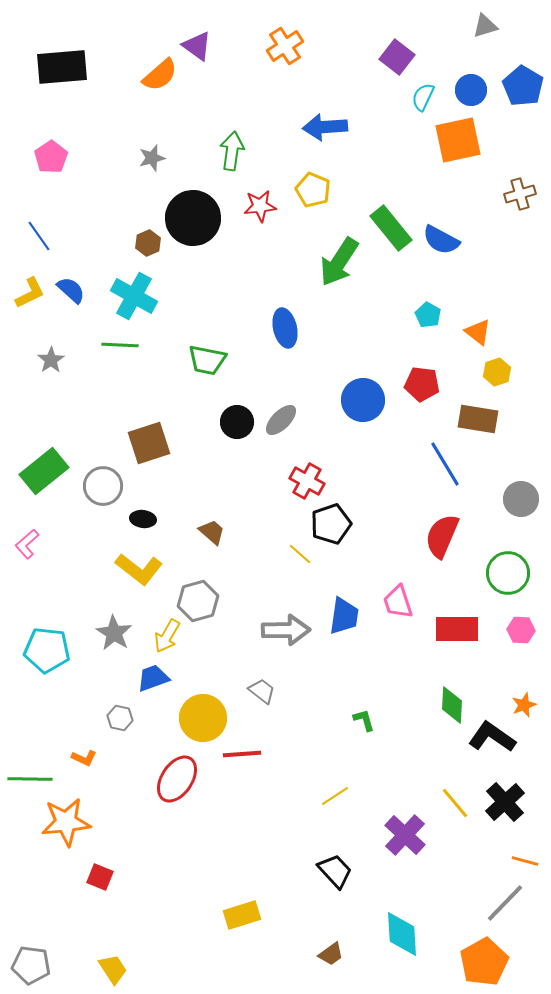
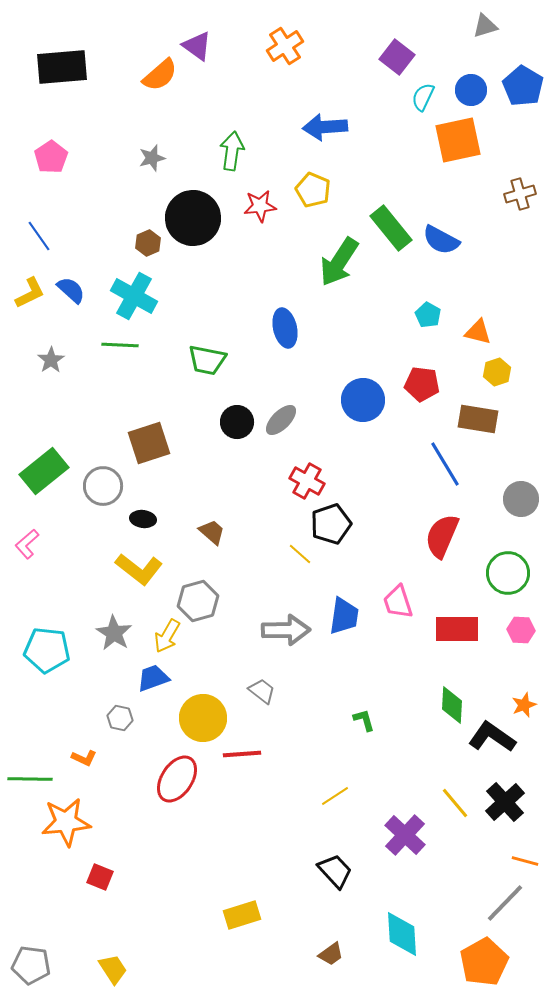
orange triangle at (478, 332): rotated 24 degrees counterclockwise
